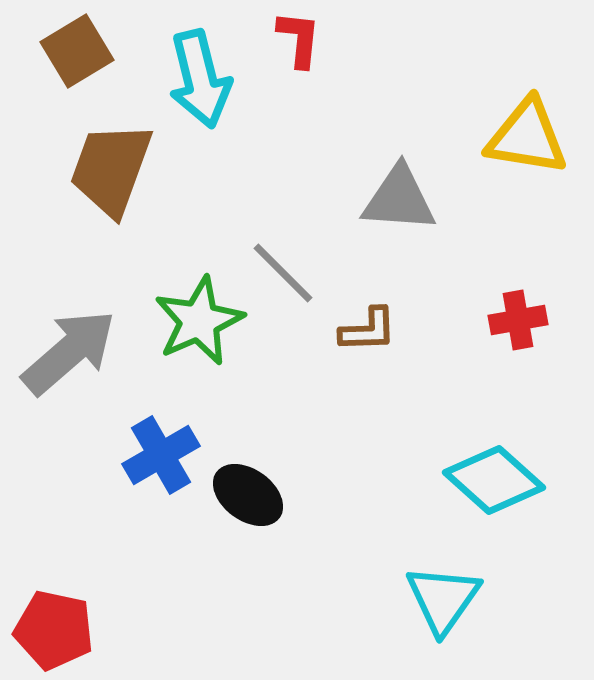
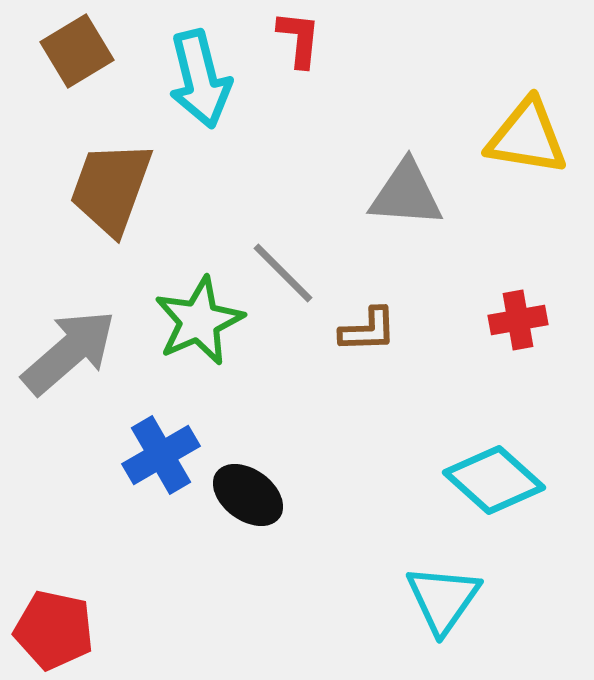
brown trapezoid: moved 19 px down
gray triangle: moved 7 px right, 5 px up
